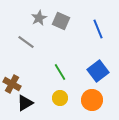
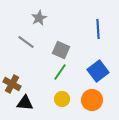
gray square: moved 29 px down
blue line: rotated 18 degrees clockwise
green line: rotated 66 degrees clockwise
yellow circle: moved 2 px right, 1 px down
black triangle: rotated 36 degrees clockwise
